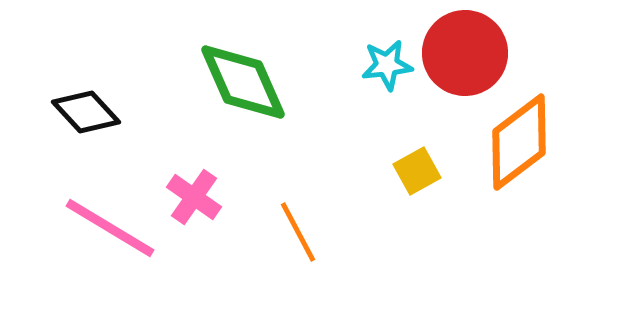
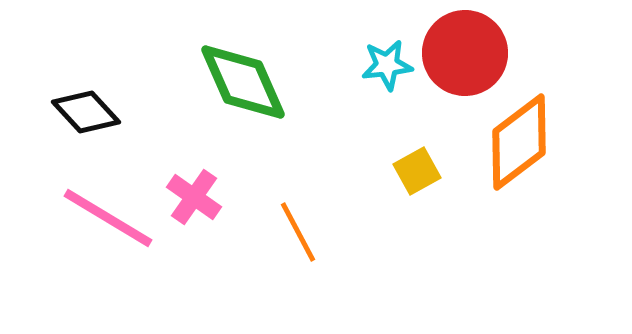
pink line: moved 2 px left, 10 px up
